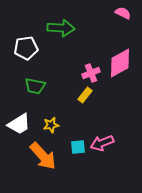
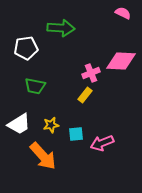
pink diamond: moved 1 px right, 2 px up; rotated 32 degrees clockwise
cyan square: moved 2 px left, 13 px up
